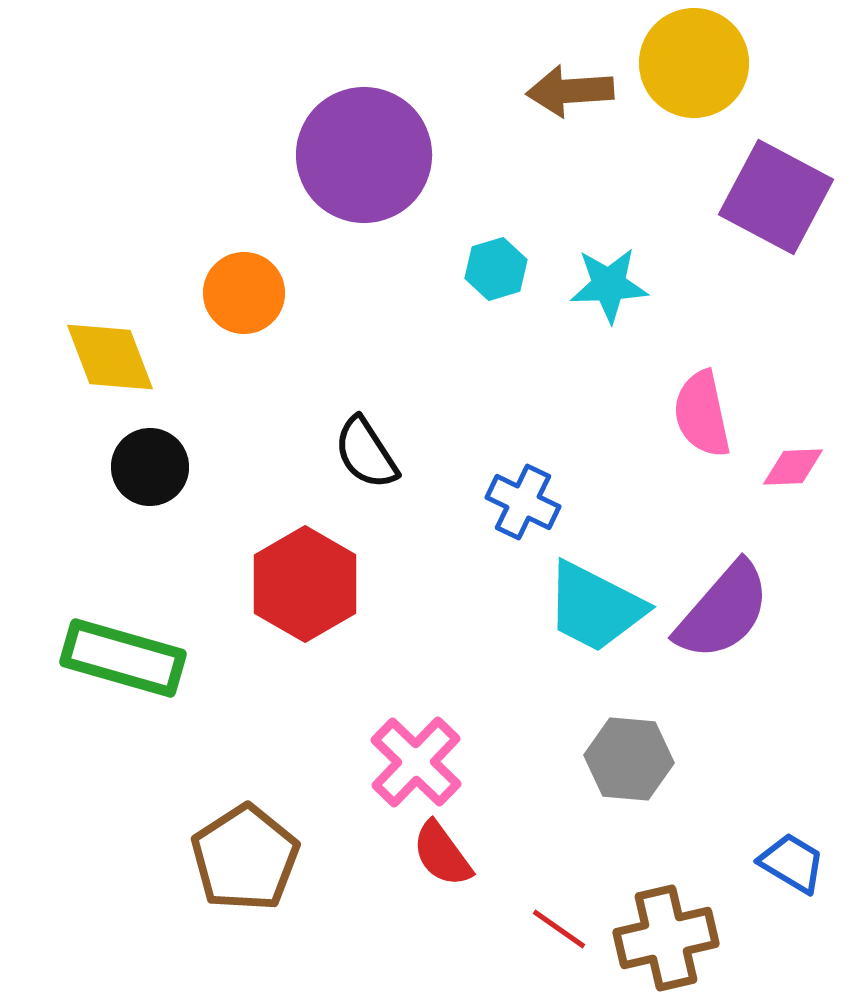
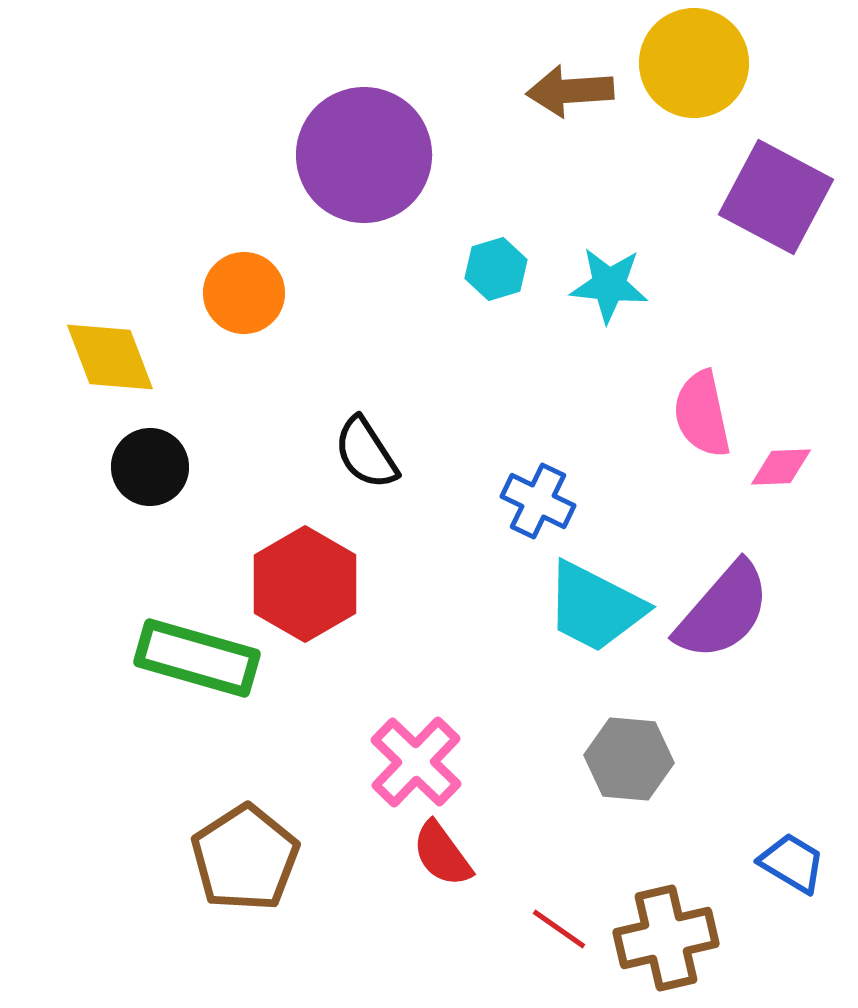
cyan star: rotated 8 degrees clockwise
pink diamond: moved 12 px left
blue cross: moved 15 px right, 1 px up
green rectangle: moved 74 px right
